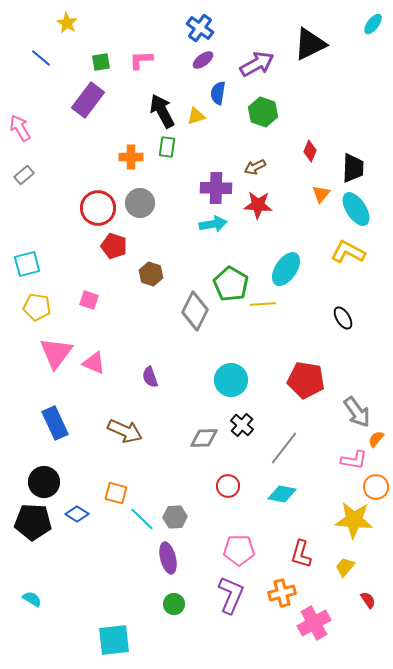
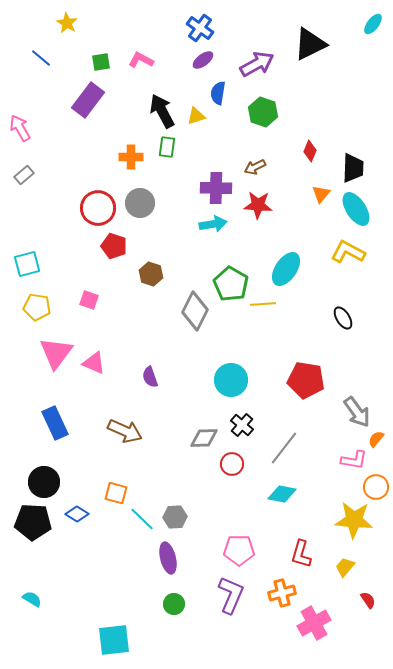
pink L-shape at (141, 60): rotated 30 degrees clockwise
red circle at (228, 486): moved 4 px right, 22 px up
